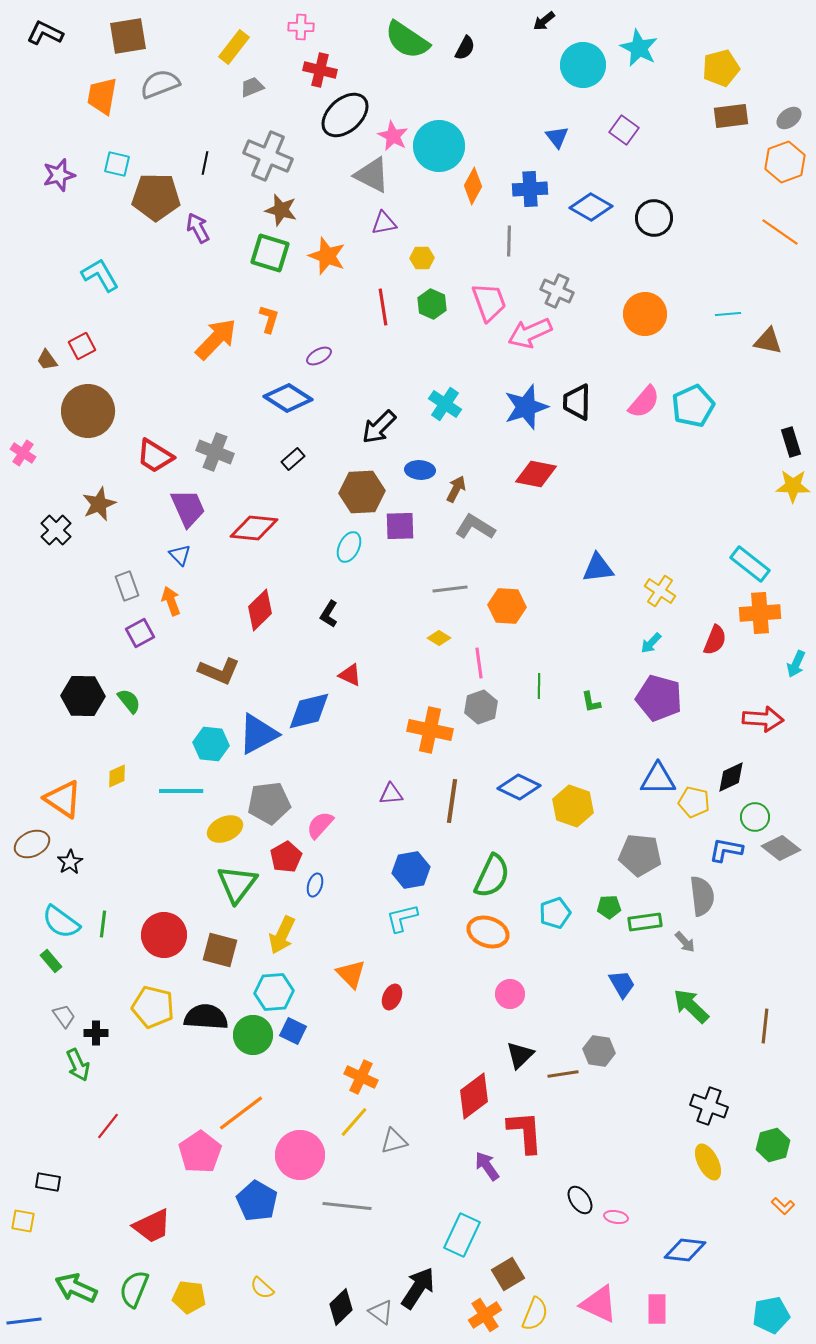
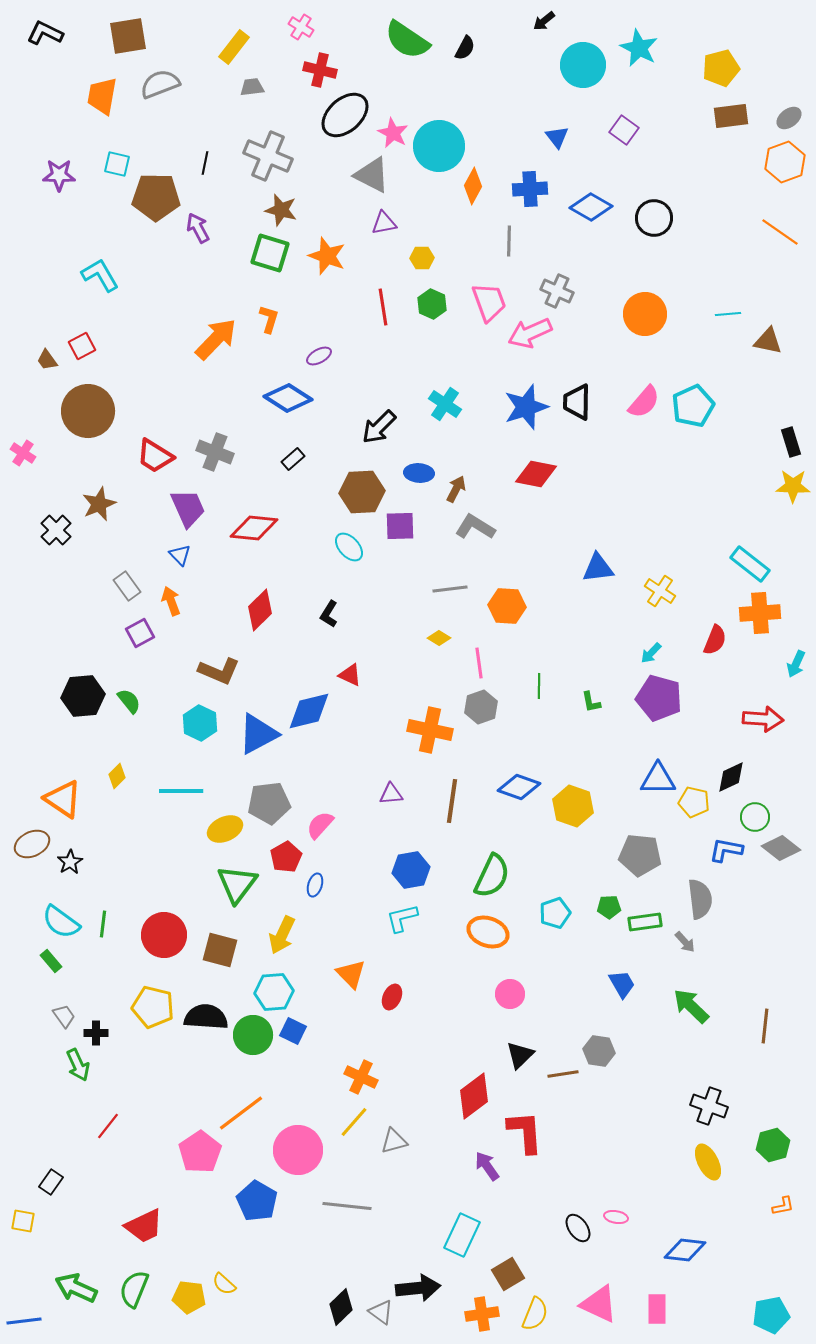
pink cross at (301, 27): rotated 30 degrees clockwise
gray trapezoid at (252, 87): rotated 15 degrees clockwise
pink star at (393, 136): moved 3 px up
purple star at (59, 175): rotated 16 degrees clockwise
blue ellipse at (420, 470): moved 1 px left, 3 px down
cyan ellipse at (349, 547): rotated 68 degrees counterclockwise
gray rectangle at (127, 586): rotated 16 degrees counterclockwise
cyan arrow at (651, 643): moved 10 px down
black hexagon at (83, 696): rotated 6 degrees counterclockwise
cyan hexagon at (211, 744): moved 11 px left, 21 px up; rotated 20 degrees clockwise
yellow diamond at (117, 776): rotated 20 degrees counterclockwise
blue diamond at (519, 787): rotated 6 degrees counterclockwise
gray semicircle at (702, 896): moved 2 px left, 3 px down
pink circle at (300, 1155): moved 2 px left, 5 px up
black rectangle at (48, 1182): moved 3 px right; rotated 65 degrees counterclockwise
black ellipse at (580, 1200): moved 2 px left, 28 px down
orange L-shape at (783, 1206): rotated 55 degrees counterclockwise
red trapezoid at (152, 1226): moved 8 px left
yellow semicircle at (262, 1288): moved 38 px left, 4 px up
black arrow at (418, 1288): rotated 51 degrees clockwise
orange cross at (485, 1315): moved 3 px left, 1 px up; rotated 24 degrees clockwise
